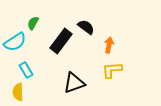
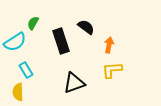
black rectangle: rotated 55 degrees counterclockwise
